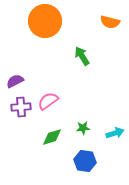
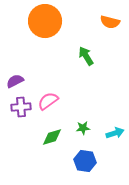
green arrow: moved 4 px right
